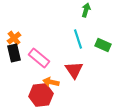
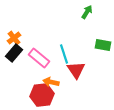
green arrow: moved 1 px right, 2 px down; rotated 16 degrees clockwise
cyan line: moved 14 px left, 15 px down
green rectangle: rotated 14 degrees counterclockwise
black rectangle: rotated 54 degrees clockwise
red triangle: moved 2 px right
red hexagon: moved 1 px right
